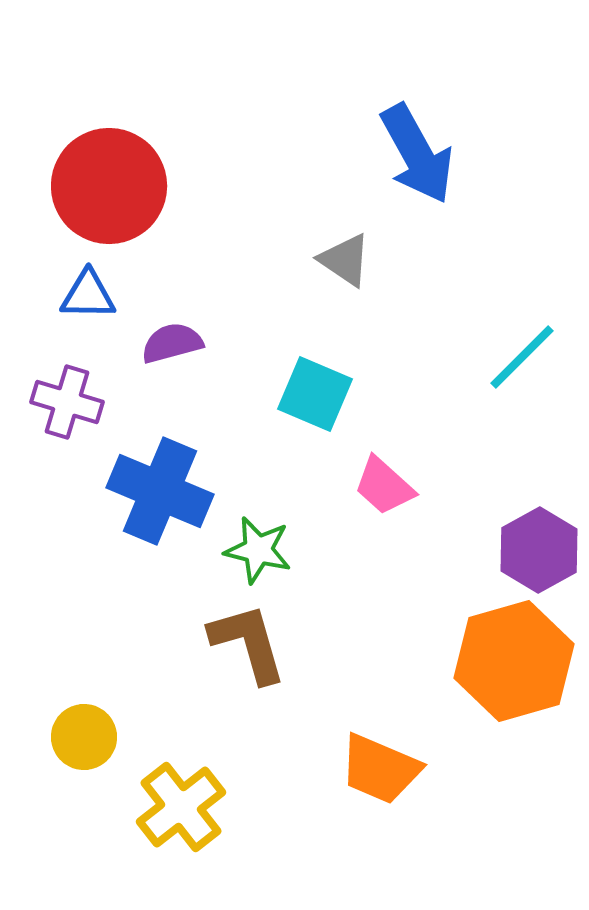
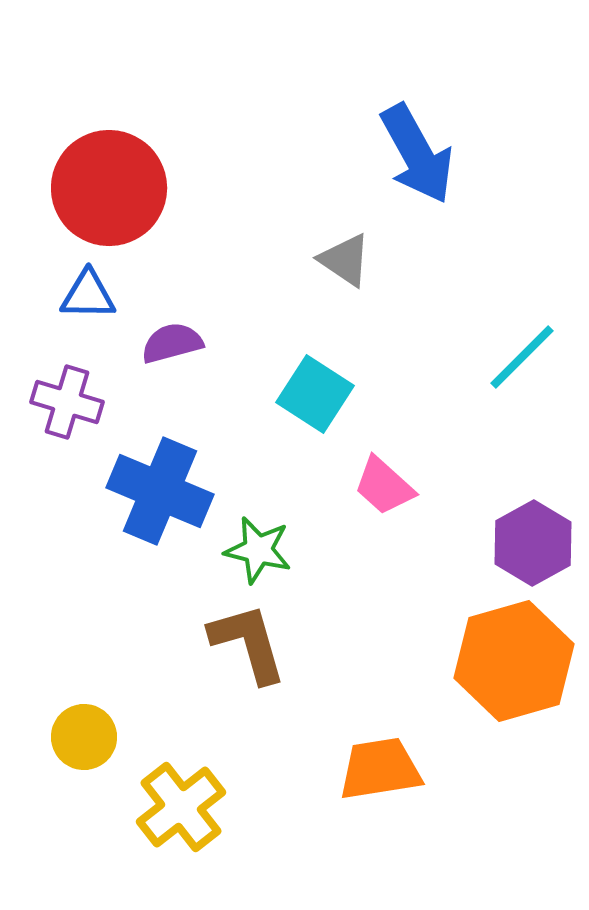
red circle: moved 2 px down
cyan square: rotated 10 degrees clockwise
purple hexagon: moved 6 px left, 7 px up
orange trapezoid: rotated 148 degrees clockwise
